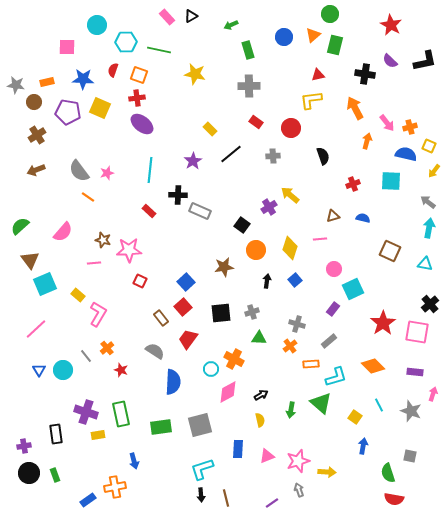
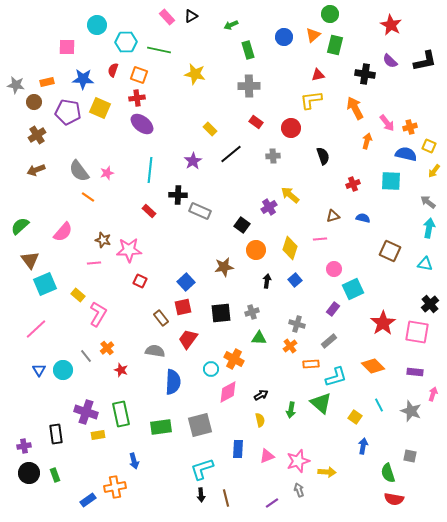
red square at (183, 307): rotated 30 degrees clockwise
gray semicircle at (155, 351): rotated 24 degrees counterclockwise
